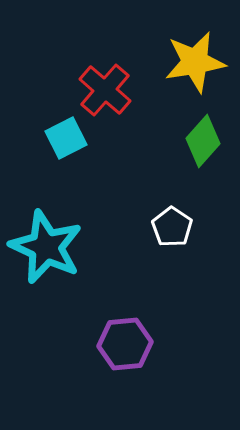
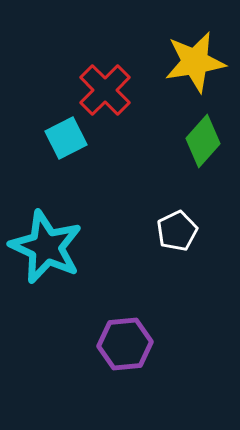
red cross: rotated 4 degrees clockwise
white pentagon: moved 5 px right, 4 px down; rotated 12 degrees clockwise
